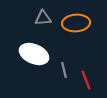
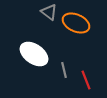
gray triangle: moved 6 px right, 6 px up; rotated 42 degrees clockwise
orange ellipse: rotated 28 degrees clockwise
white ellipse: rotated 12 degrees clockwise
